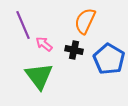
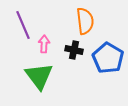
orange semicircle: rotated 148 degrees clockwise
pink arrow: rotated 54 degrees clockwise
blue pentagon: moved 1 px left, 1 px up
